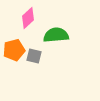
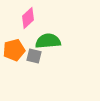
green semicircle: moved 8 px left, 6 px down
